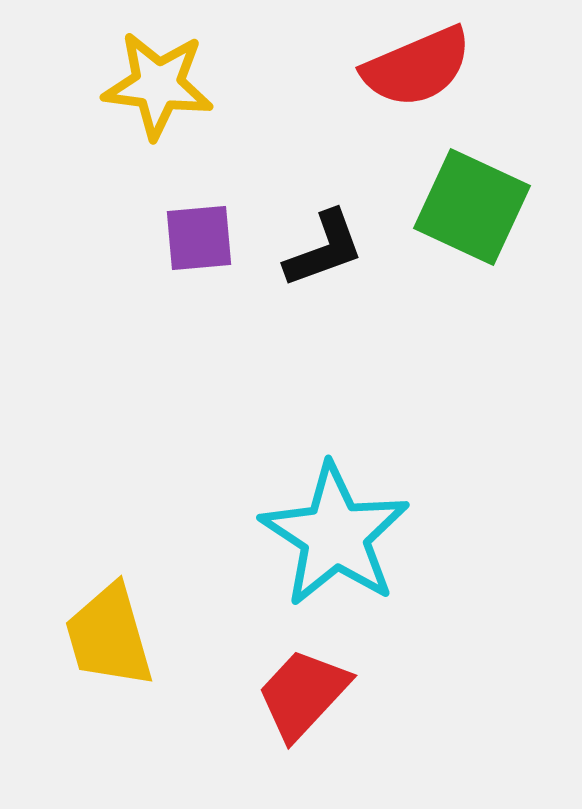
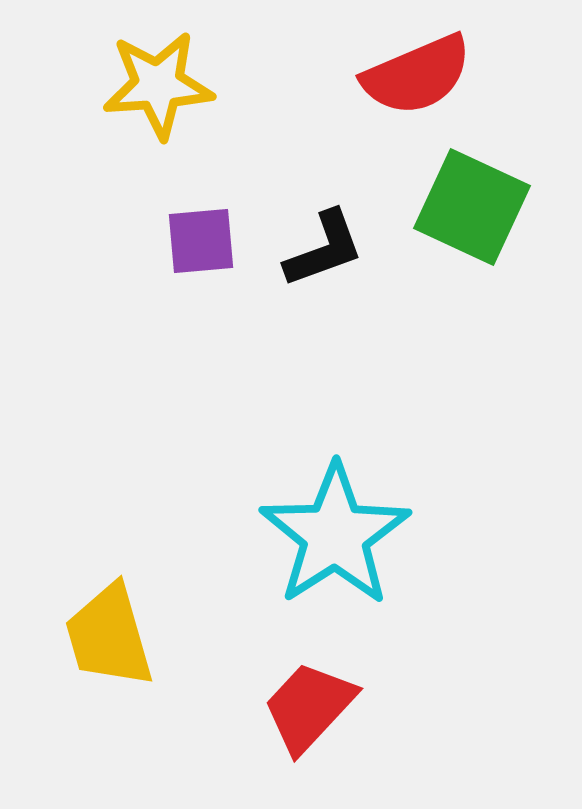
red semicircle: moved 8 px down
yellow star: rotated 11 degrees counterclockwise
purple square: moved 2 px right, 3 px down
cyan star: rotated 6 degrees clockwise
red trapezoid: moved 6 px right, 13 px down
